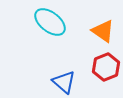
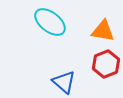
orange triangle: rotated 25 degrees counterclockwise
red hexagon: moved 3 px up
